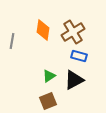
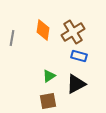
gray line: moved 3 px up
black triangle: moved 2 px right, 4 px down
brown square: rotated 12 degrees clockwise
